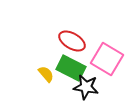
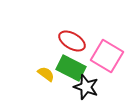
pink square: moved 3 px up
yellow semicircle: rotated 12 degrees counterclockwise
black star: rotated 10 degrees clockwise
